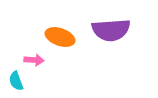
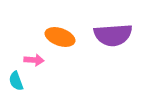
purple semicircle: moved 2 px right, 5 px down
